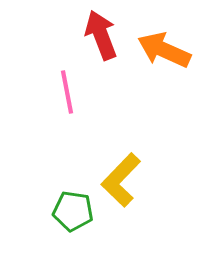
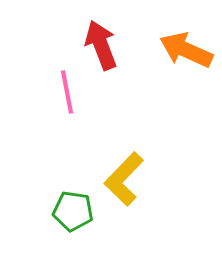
red arrow: moved 10 px down
orange arrow: moved 22 px right
yellow L-shape: moved 3 px right, 1 px up
